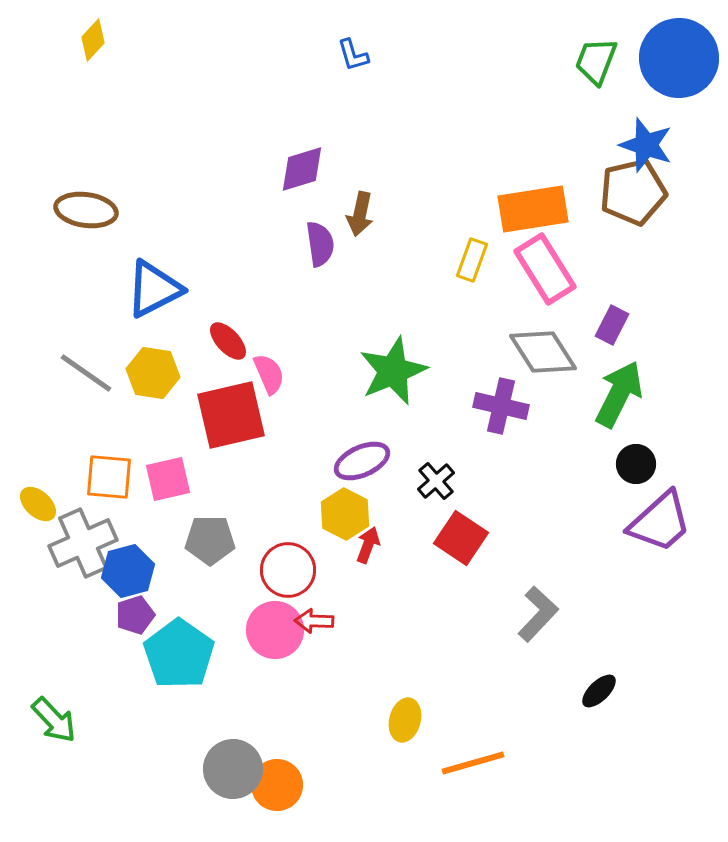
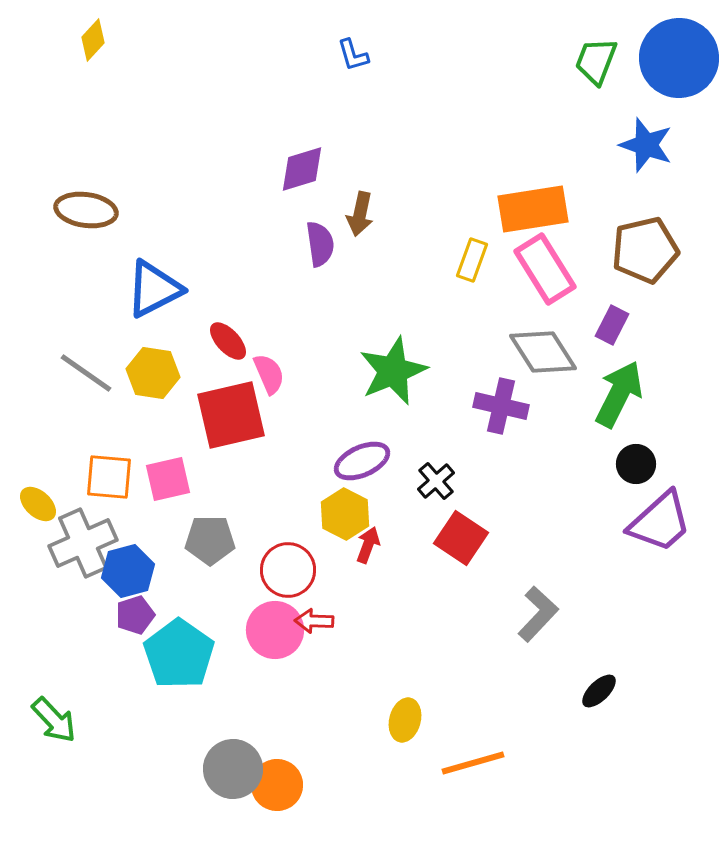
brown pentagon at (633, 192): moved 12 px right, 58 px down
